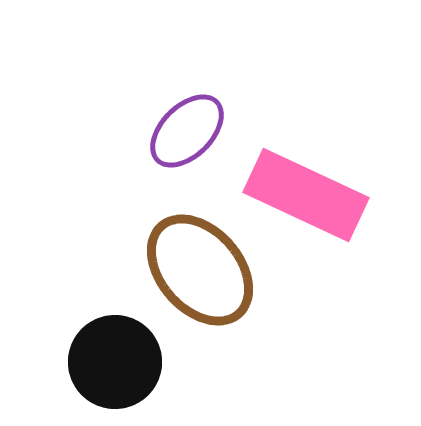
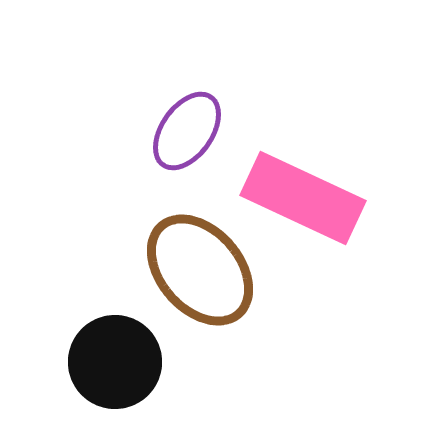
purple ellipse: rotated 10 degrees counterclockwise
pink rectangle: moved 3 px left, 3 px down
